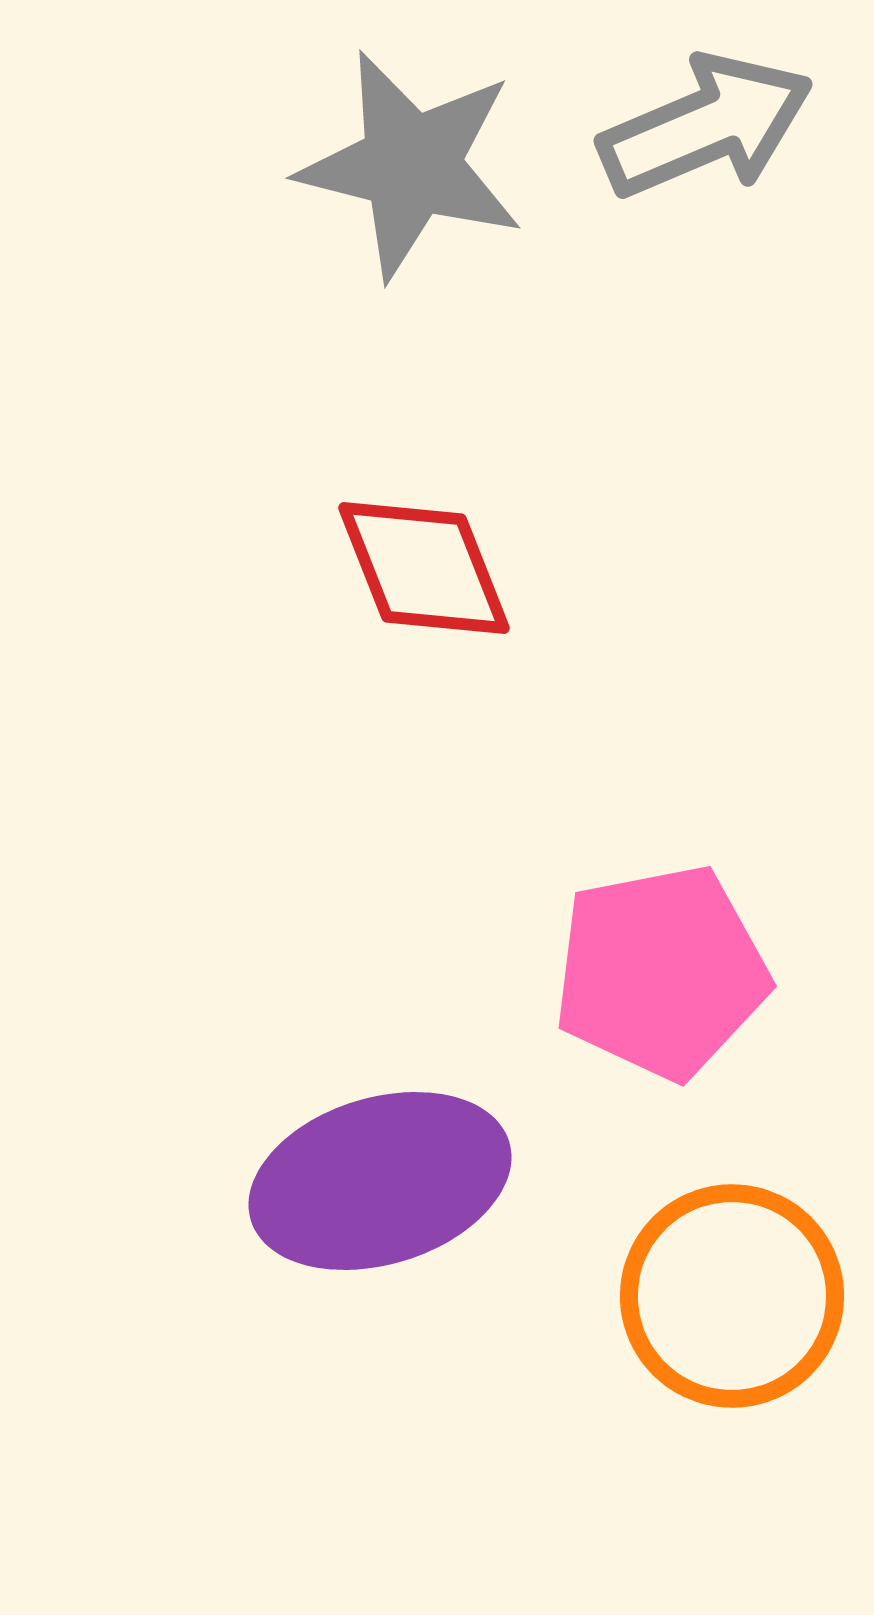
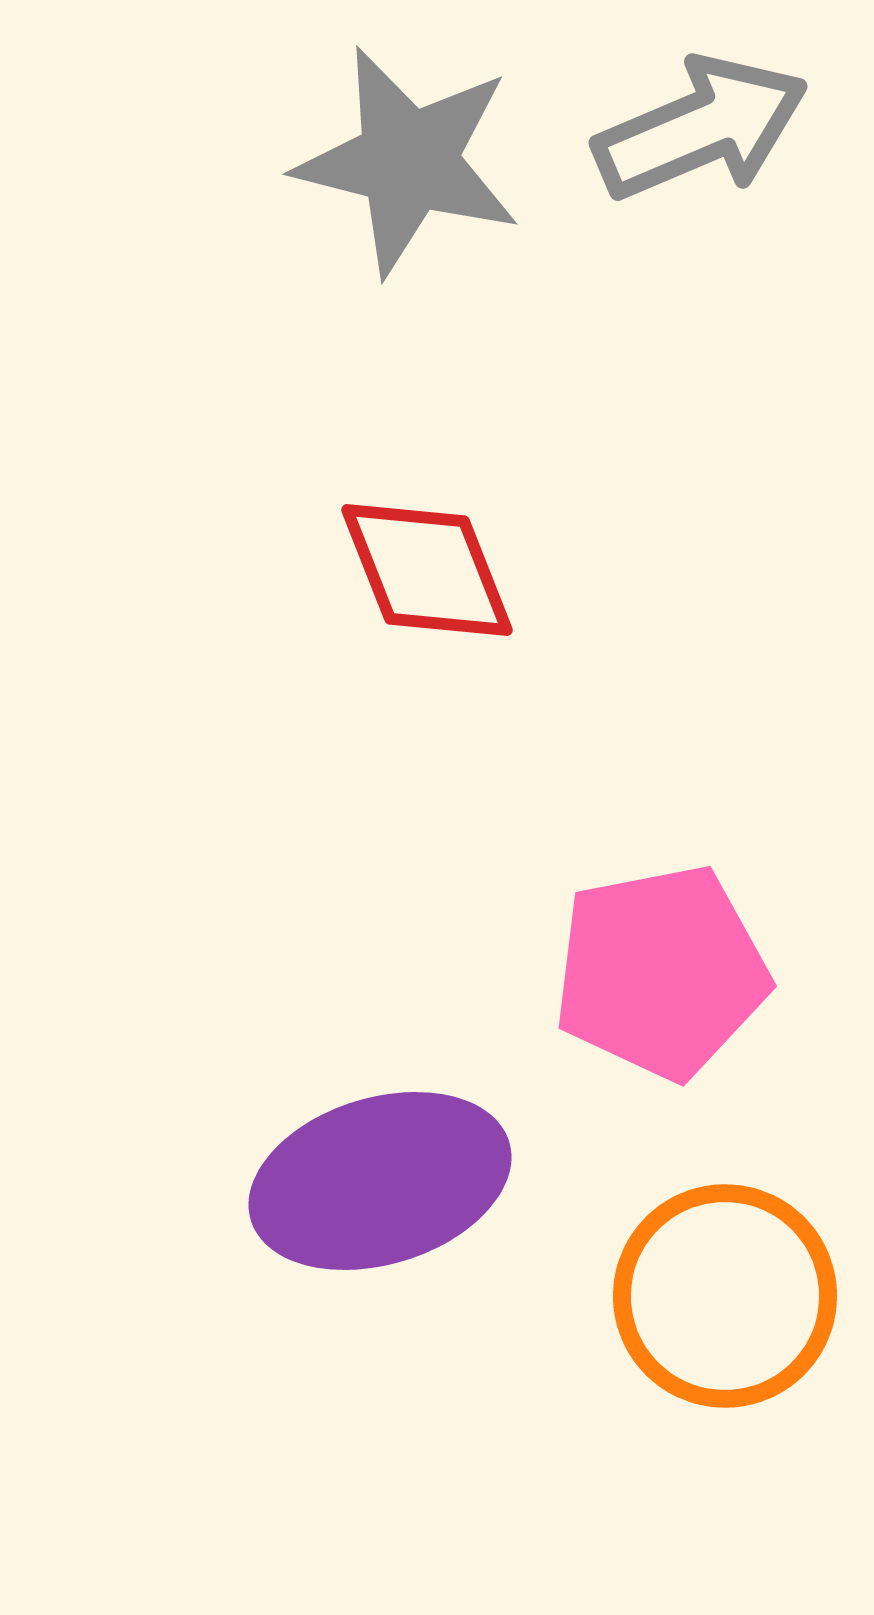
gray arrow: moved 5 px left, 2 px down
gray star: moved 3 px left, 4 px up
red diamond: moved 3 px right, 2 px down
orange circle: moved 7 px left
